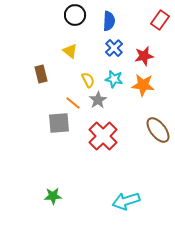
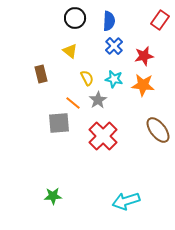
black circle: moved 3 px down
blue cross: moved 2 px up
yellow semicircle: moved 1 px left, 2 px up
